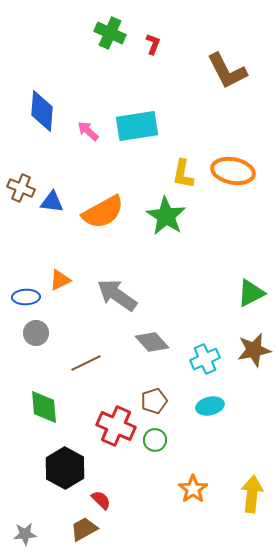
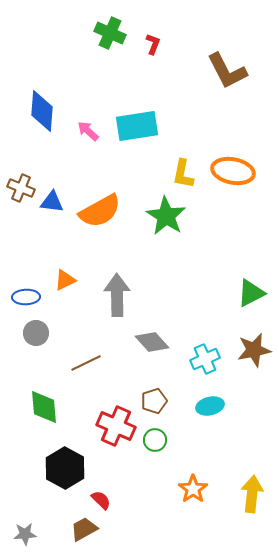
orange semicircle: moved 3 px left, 1 px up
orange triangle: moved 5 px right
gray arrow: rotated 54 degrees clockwise
